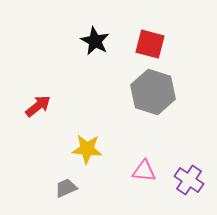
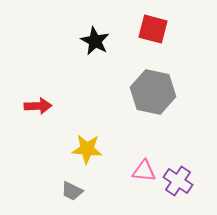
red square: moved 3 px right, 15 px up
gray hexagon: rotated 6 degrees counterclockwise
red arrow: rotated 36 degrees clockwise
purple cross: moved 11 px left, 1 px down
gray trapezoid: moved 6 px right, 3 px down; rotated 130 degrees counterclockwise
